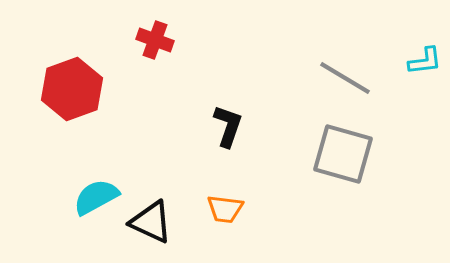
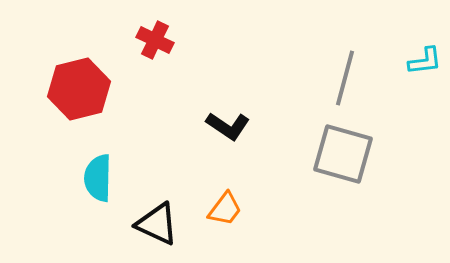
red cross: rotated 6 degrees clockwise
gray line: rotated 74 degrees clockwise
red hexagon: moved 7 px right; rotated 6 degrees clockwise
black L-shape: rotated 105 degrees clockwise
cyan semicircle: moved 2 px right, 19 px up; rotated 60 degrees counterclockwise
orange trapezoid: rotated 60 degrees counterclockwise
black triangle: moved 6 px right, 2 px down
